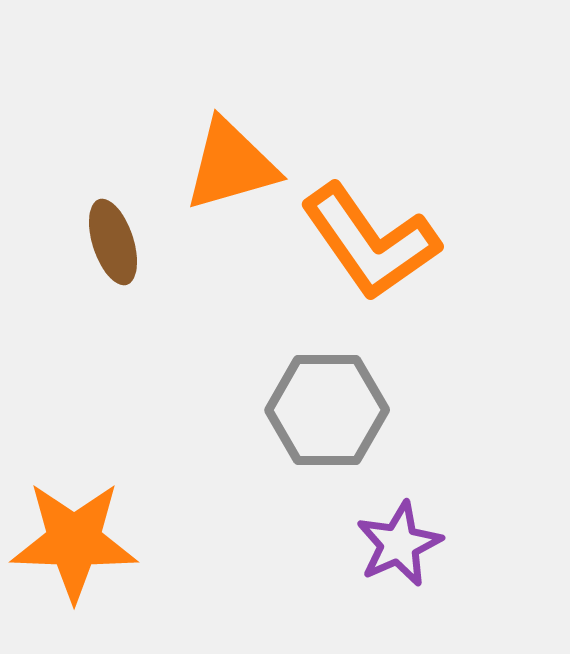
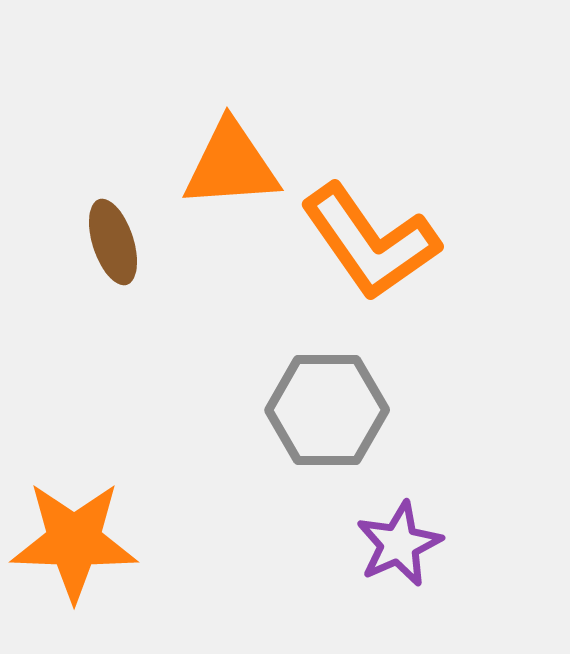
orange triangle: rotated 12 degrees clockwise
